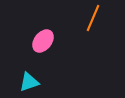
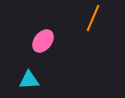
cyan triangle: moved 2 px up; rotated 15 degrees clockwise
